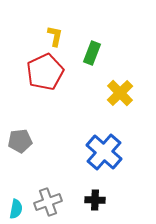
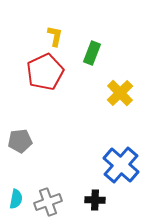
blue cross: moved 17 px right, 13 px down
cyan semicircle: moved 10 px up
